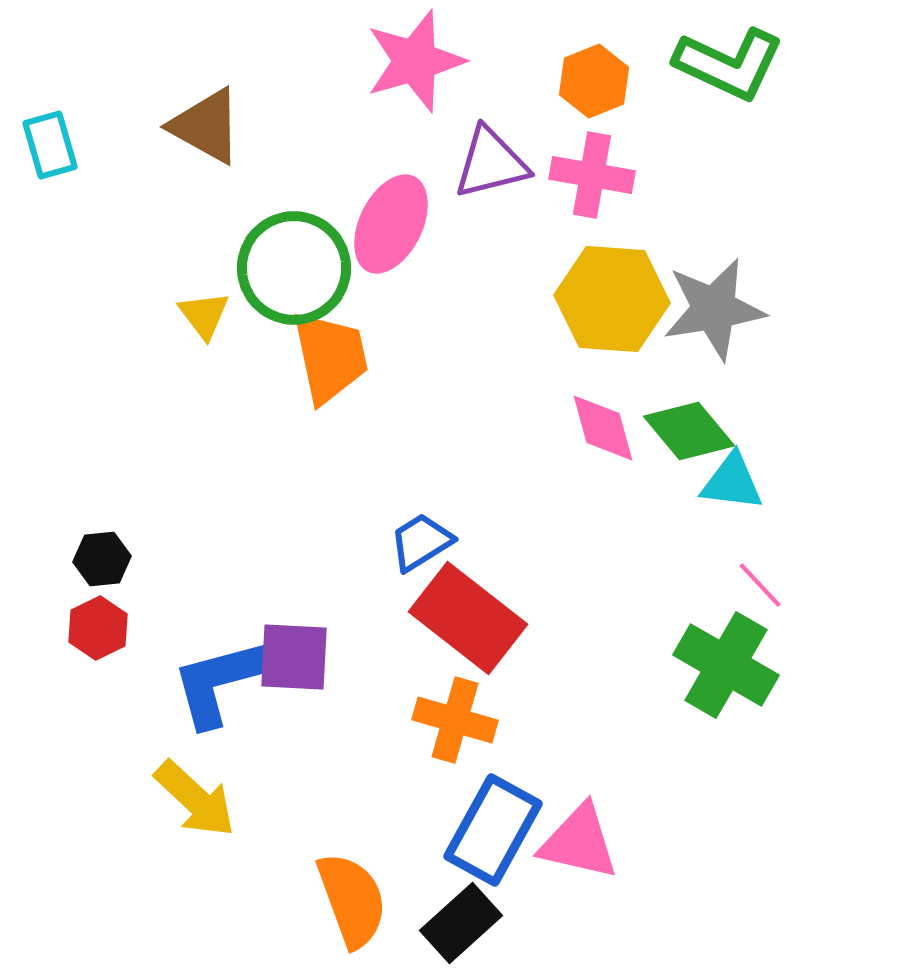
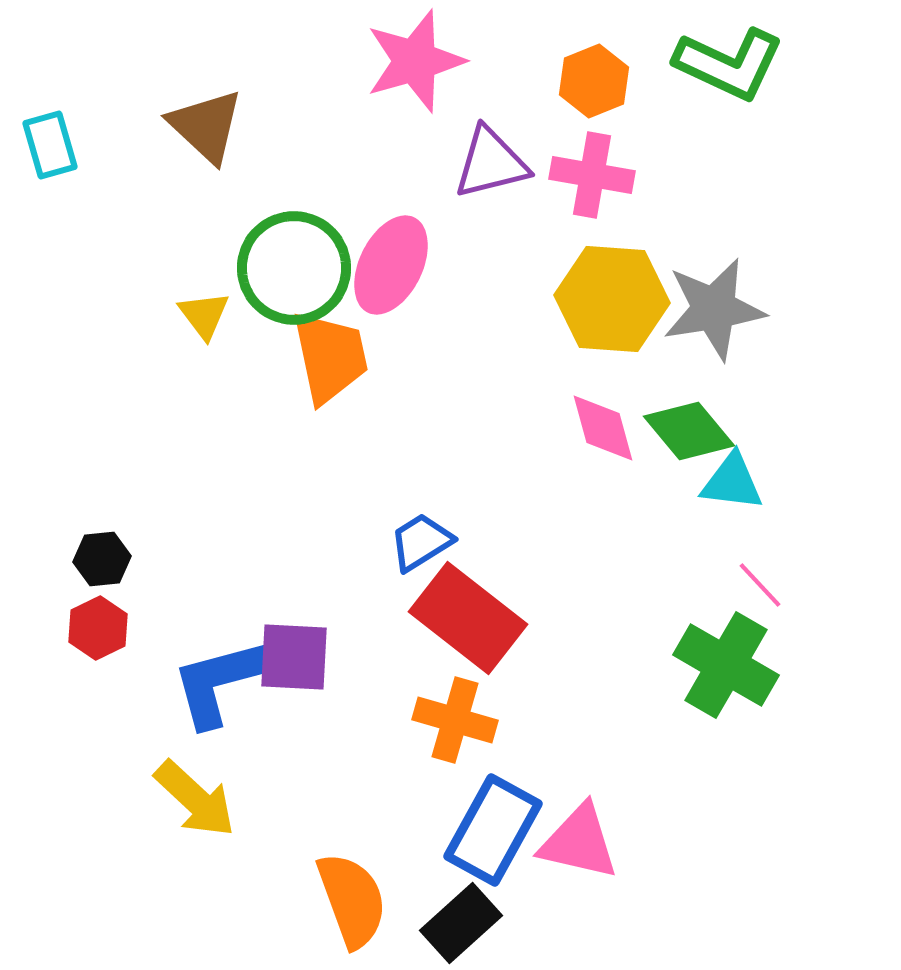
brown triangle: rotated 14 degrees clockwise
pink ellipse: moved 41 px down
